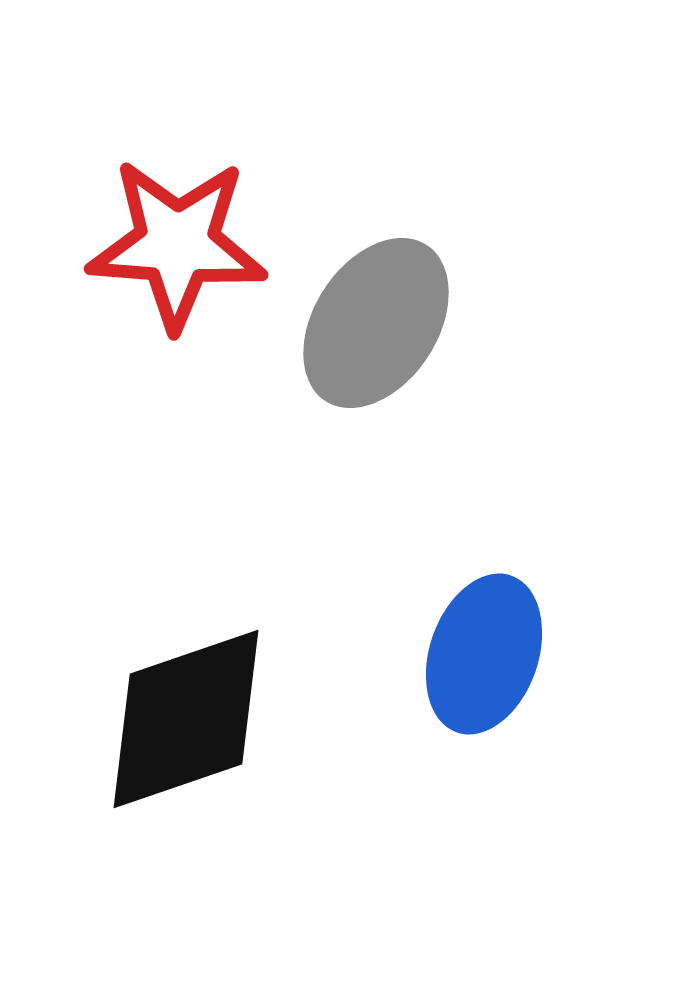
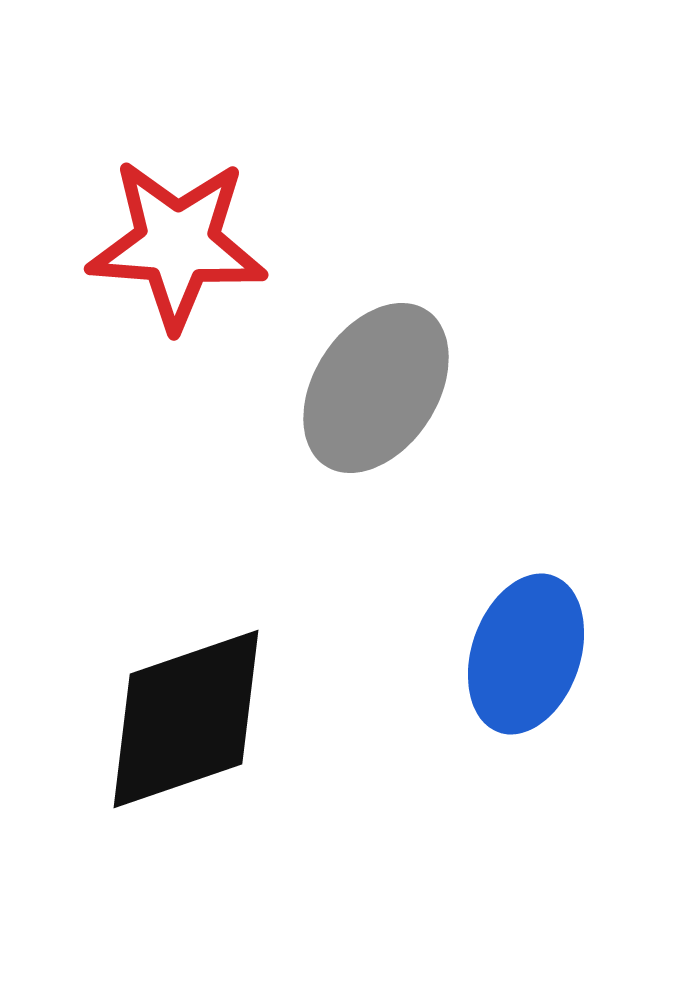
gray ellipse: moved 65 px down
blue ellipse: moved 42 px right
